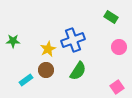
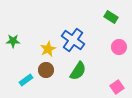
blue cross: rotated 35 degrees counterclockwise
